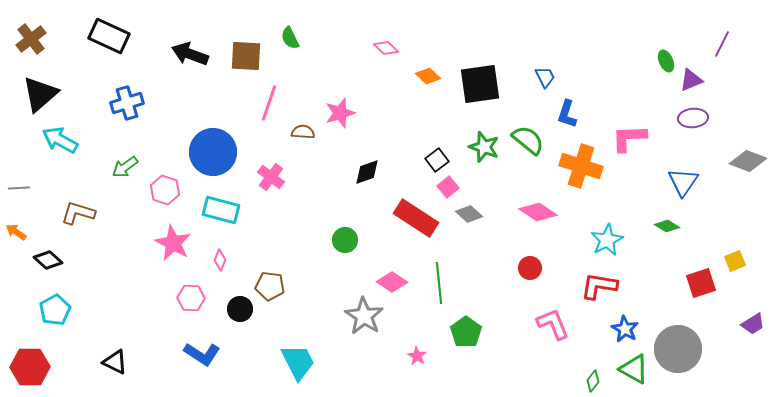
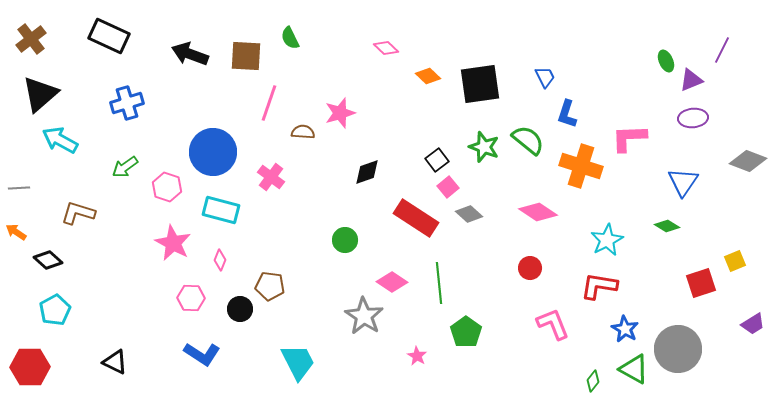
purple line at (722, 44): moved 6 px down
pink hexagon at (165, 190): moved 2 px right, 3 px up
